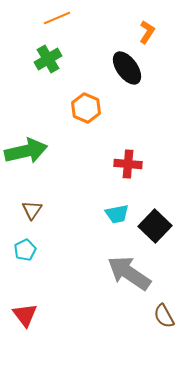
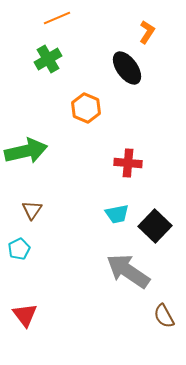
red cross: moved 1 px up
cyan pentagon: moved 6 px left, 1 px up
gray arrow: moved 1 px left, 2 px up
